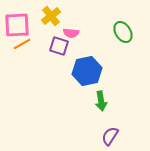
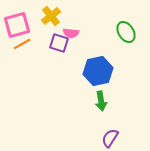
pink square: rotated 12 degrees counterclockwise
green ellipse: moved 3 px right
purple square: moved 3 px up
blue hexagon: moved 11 px right
purple semicircle: moved 2 px down
